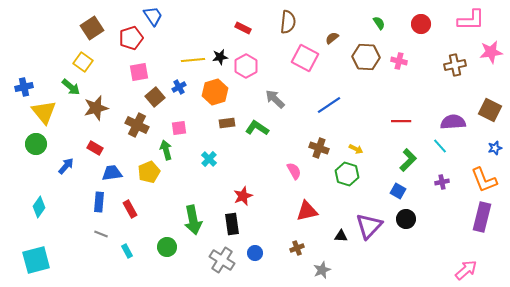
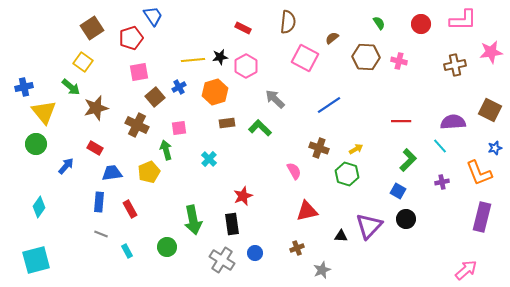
pink L-shape at (471, 20): moved 8 px left
green L-shape at (257, 128): moved 3 px right; rotated 10 degrees clockwise
yellow arrow at (356, 149): rotated 56 degrees counterclockwise
orange L-shape at (484, 180): moved 5 px left, 7 px up
